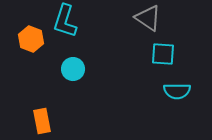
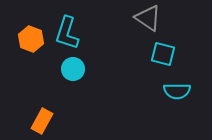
cyan L-shape: moved 2 px right, 12 px down
cyan square: rotated 10 degrees clockwise
orange rectangle: rotated 40 degrees clockwise
